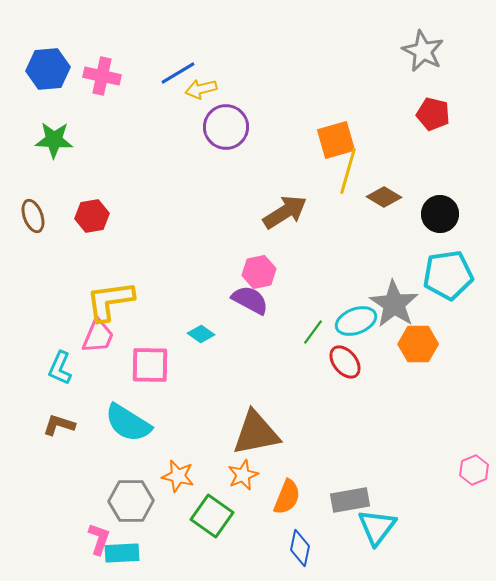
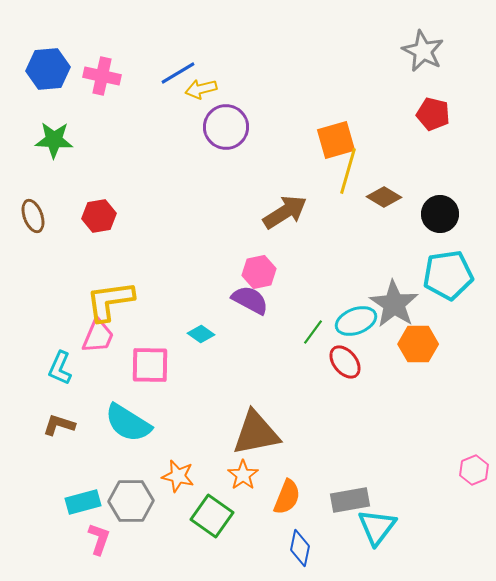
red hexagon at (92, 216): moved 7 px right
orange star at (243, 475): rotated 12 degrees counterclockwise
cyan rectangle at (122, 553): moved 39 px left, 51 px up; rotated 12 degrees counterclockwise
